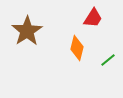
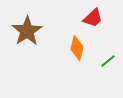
red trapezoid: rotated 15 degrees clockwise
green line: moved 1 px down
